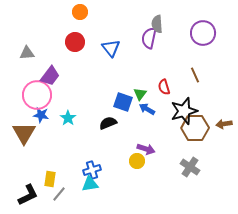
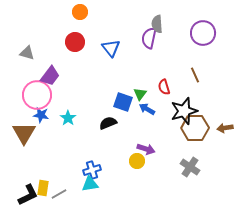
gray triangle: rotated 21 degrees clockwise
brown arrow: moved 1 px right, 4 px down
yellow rectangle: moved 7 px left, 9 px down
gray line: rotated 21 degrees clockwise
